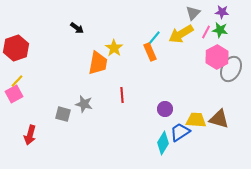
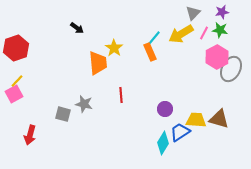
purple star: rotated 16 degrees counterclockwise
pink line: moved 2 px left, 1 px down
orange trapezoid: rotated 15 degrees counterclockwise
red line: moved 1 px left
